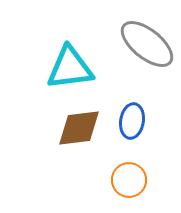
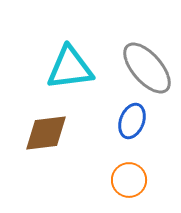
gray ellipse: moved 24 px down; rotated 10 degrees clockwise
blue ellipse: rotated 12 degrees clockwise
brown diamond: moved 33 px left, 5 px down
